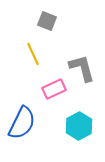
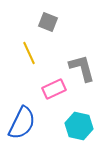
gray square: moved 1 px right, 1 px down
yellow line: moved 4 px left, 1 px up
cyan hexagon: rotated 20 degrees counterclockwise
